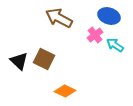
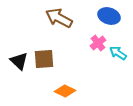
pink cross: moved 3 px right, 8 px down
cyan arrow: moved 3 px right, 8 px down
brown square: rotated 30 degrees counterclockwise
